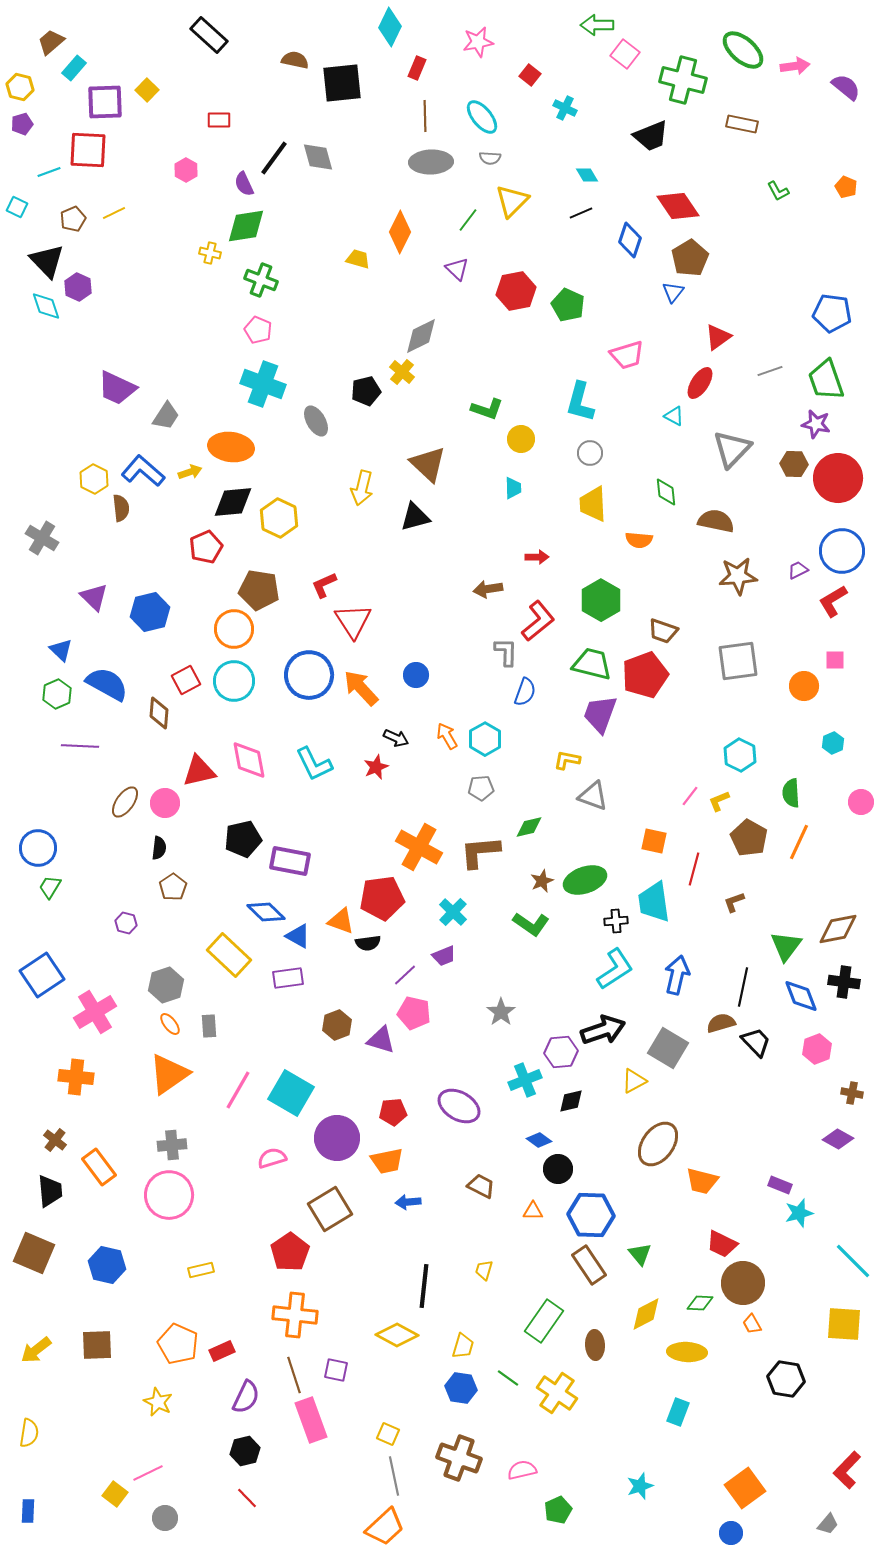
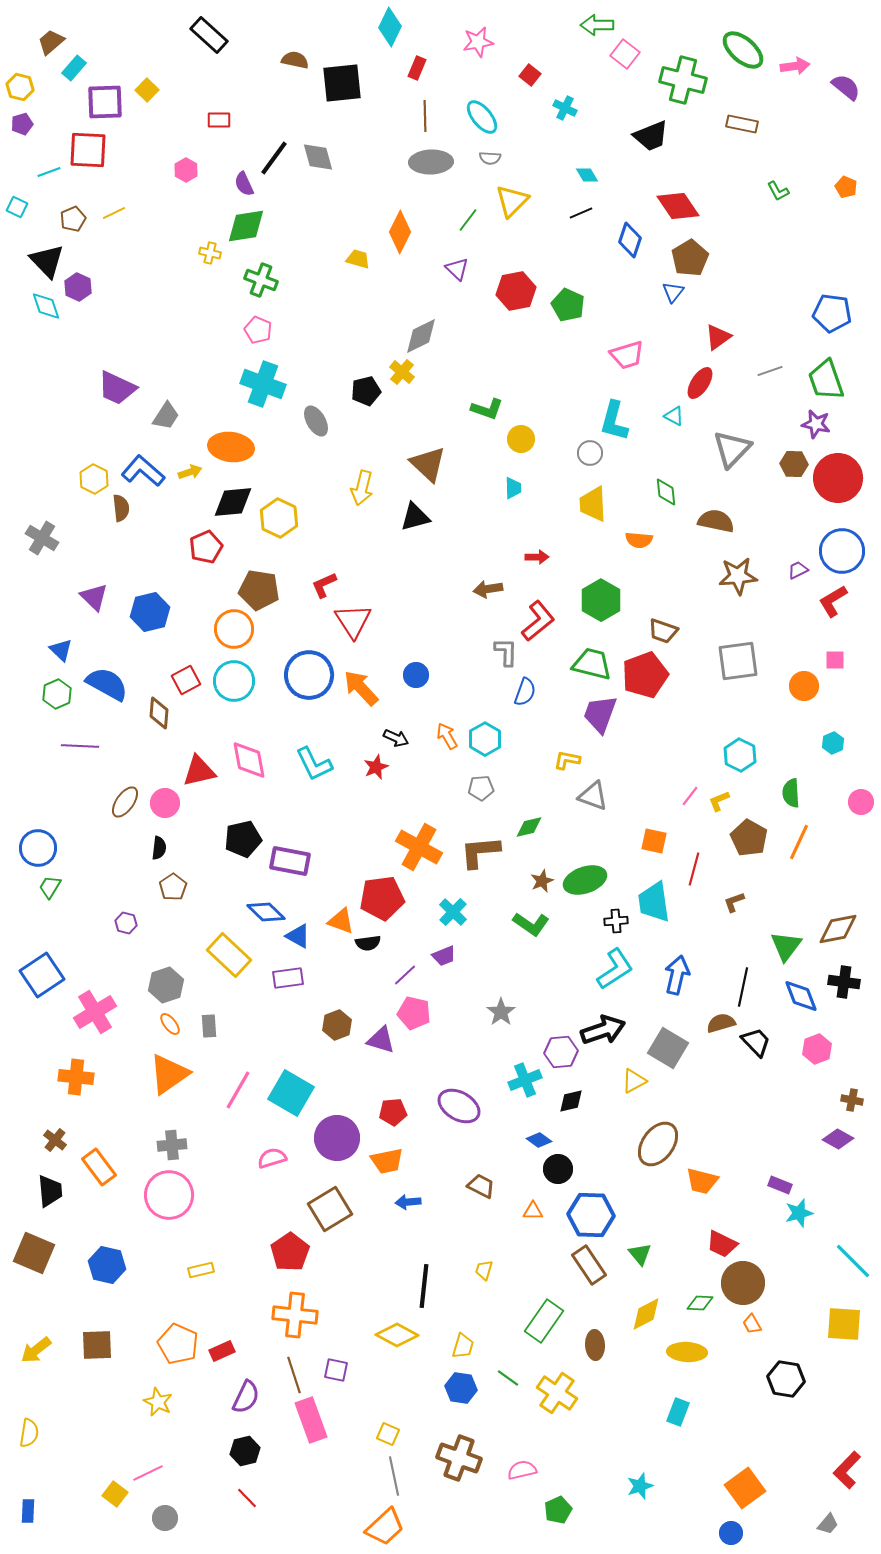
cyan L-shape at (580, 402): moved 34 px right, 19 px down
brown cross at (852, 1093): moved 7 px down
